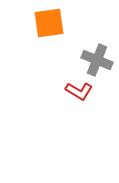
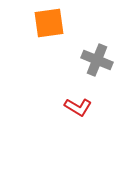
red L-shape: moved 1 px left, 16 px down
